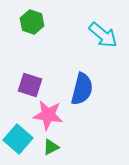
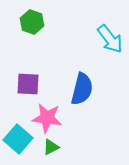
cyan arrow: moved 7 px right, 4 px down; rotated 12 degrees clockwise
purple square: moved 2 px left, 1 px up; rotated 15 degrees counterclockwise
pink star: moved 1 px left, 3 px down
